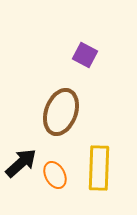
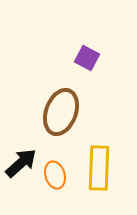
purple square: moved 2 px right, 3 px down
orange ellipse: rotated 12 degrees clockwise
